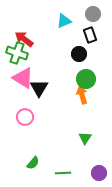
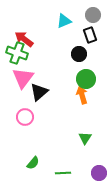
gray circle: moved 1 px down
pink triangle: rotated 35 degrees clockwise
black triangle: moved 4 px down; rotated 18 degrees clockwise
